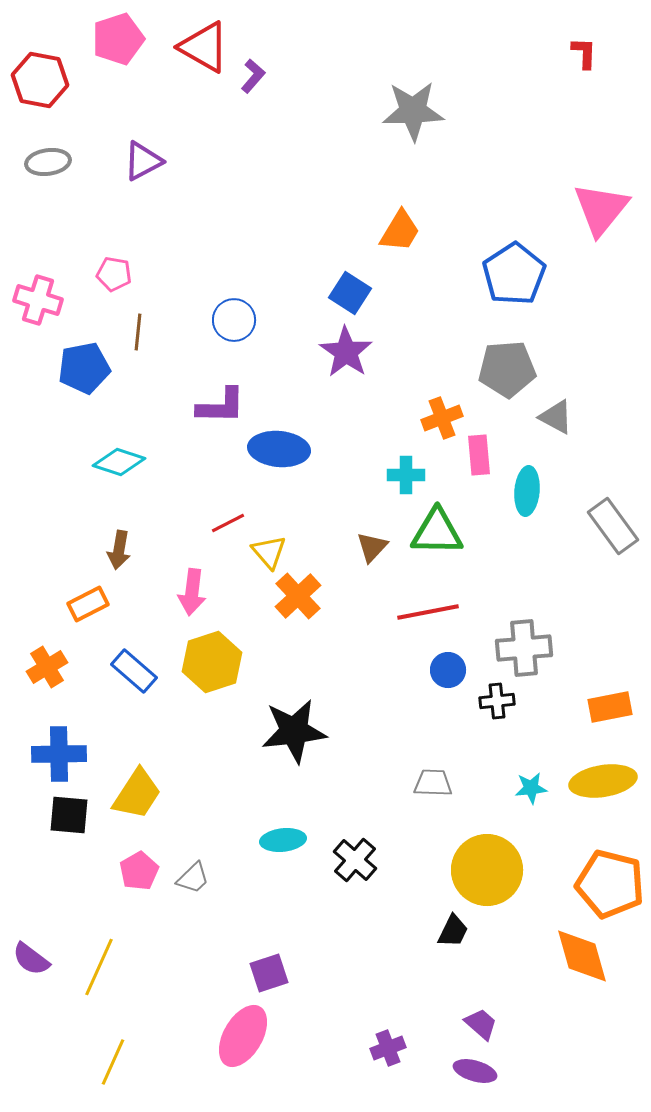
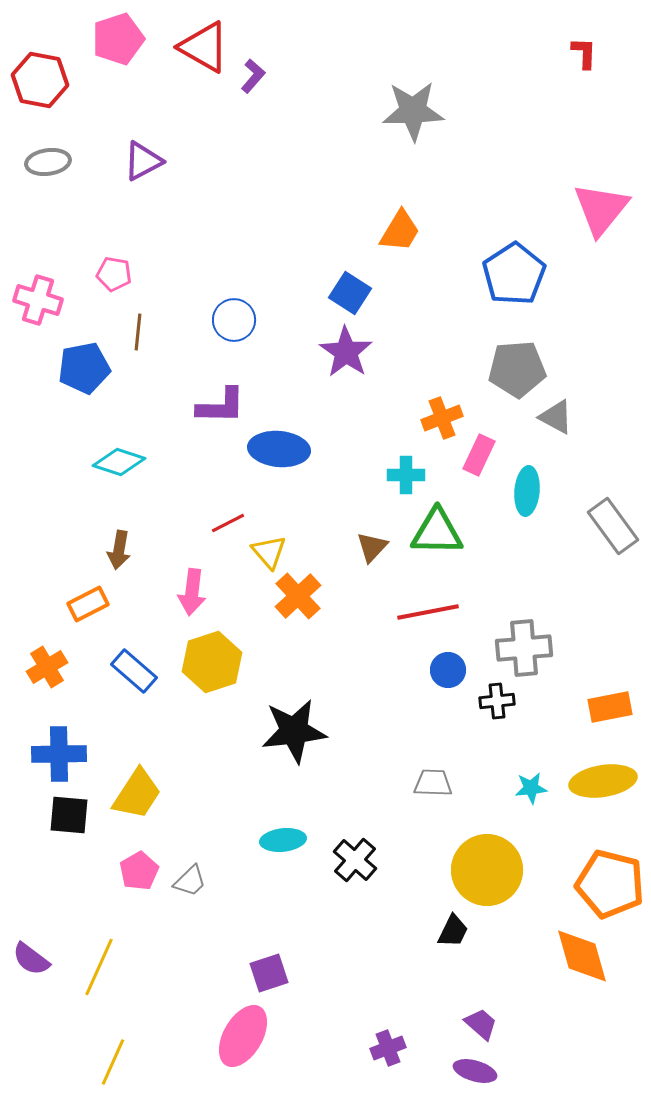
gray pentagon at (507, 369): moved 10 px right
pink rectangle at (479, 455): rotated 30 degrees clockwise
gray trapezoid at (193, 878): moved 3 px left, 3 px down
